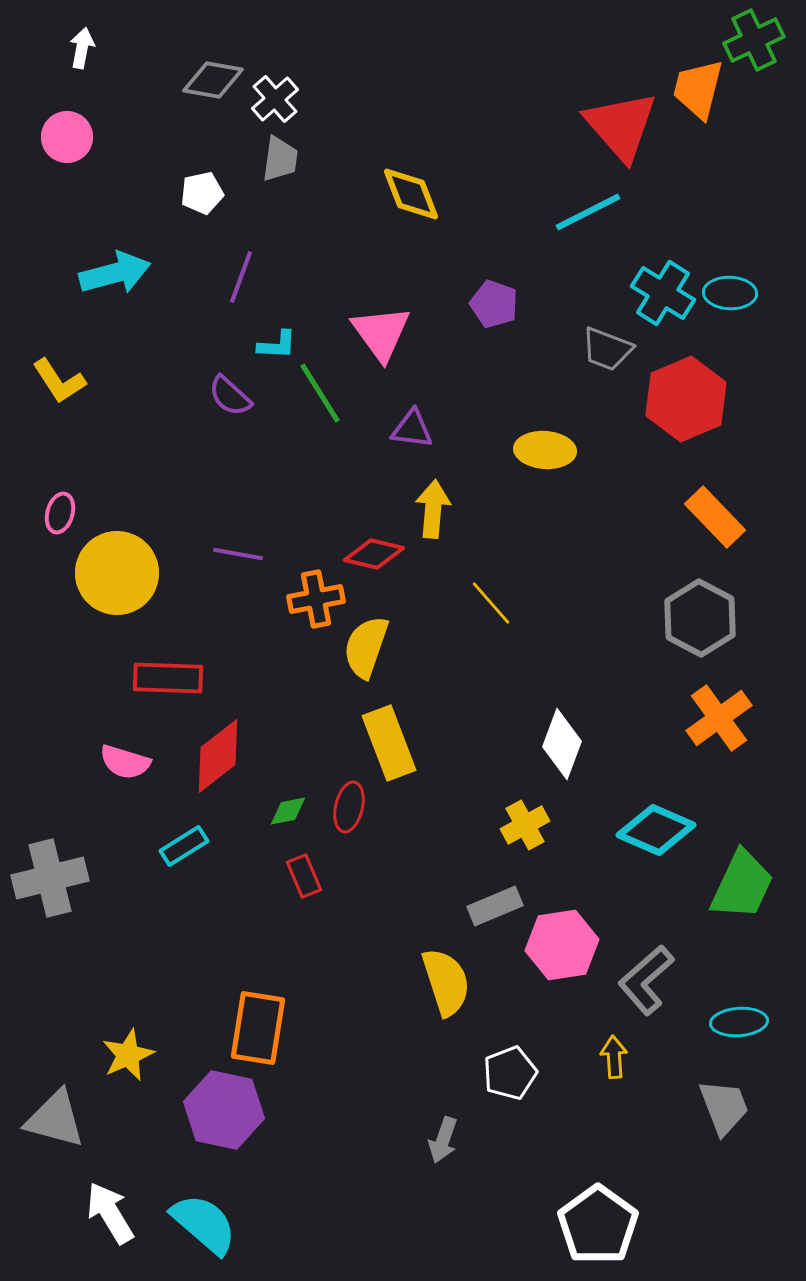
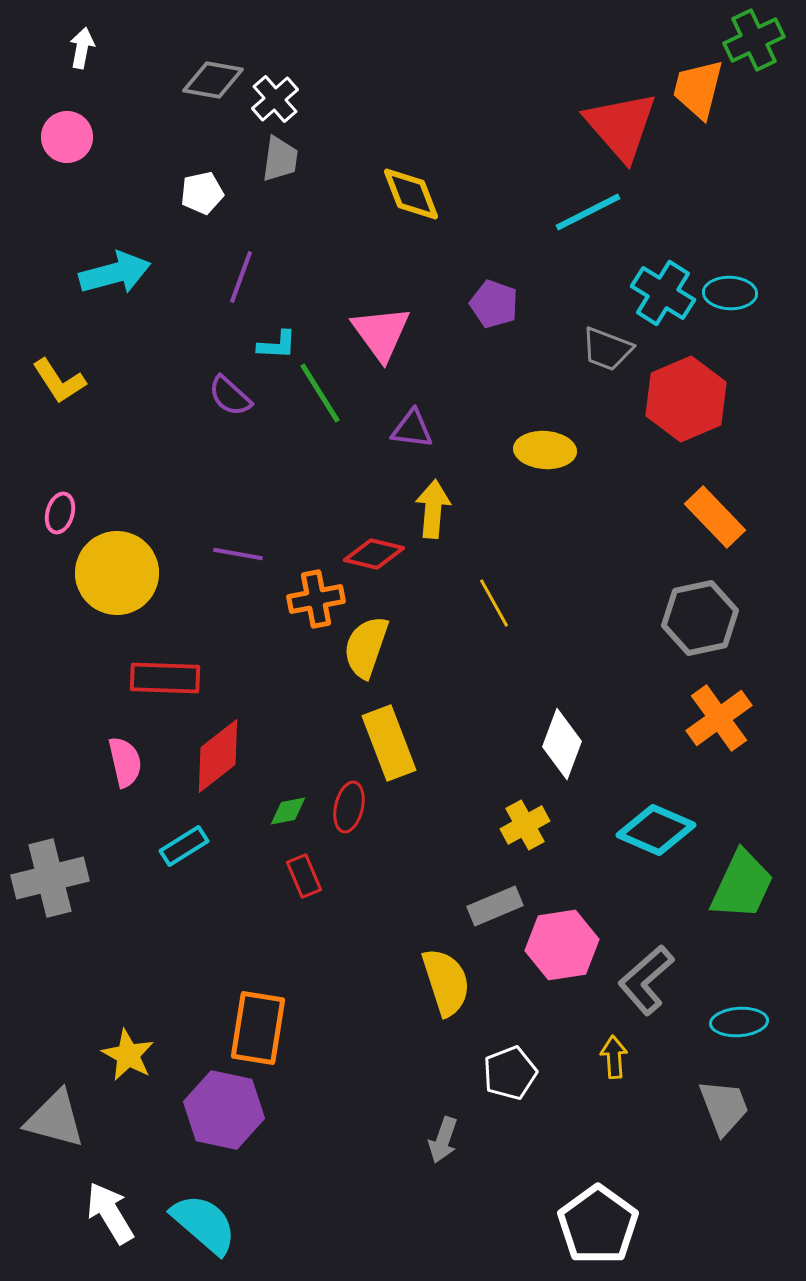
yellow line at (491, 603): moved 3 px right; rotated 12 degrees clockwise
gray hexagon at (700, 618): rotated 20 degrees clockwise
red rectangle at (168, 678): moved 3 px left
pink semicircle at (125, 762): rotated 120 degrees counterclockwise
yellow star at (128, 1055): rotated 20 degrees counterclockwise
